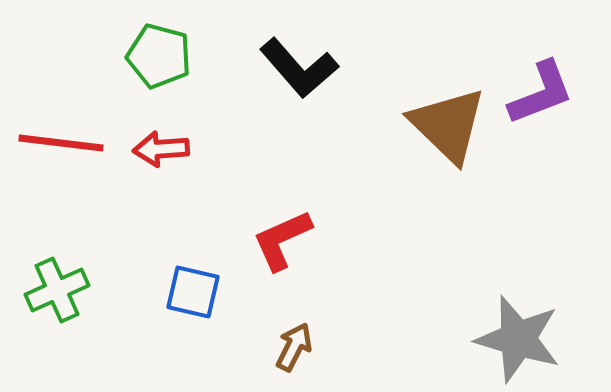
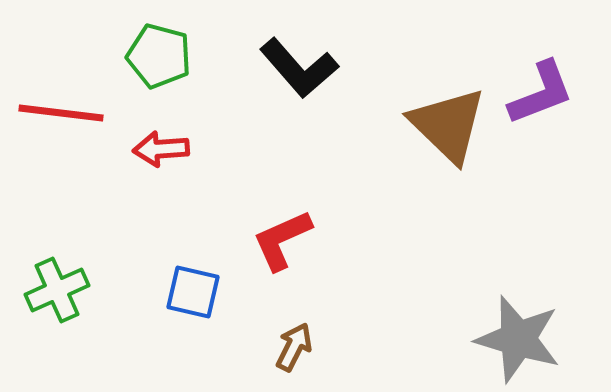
red line: moved 30 px up
